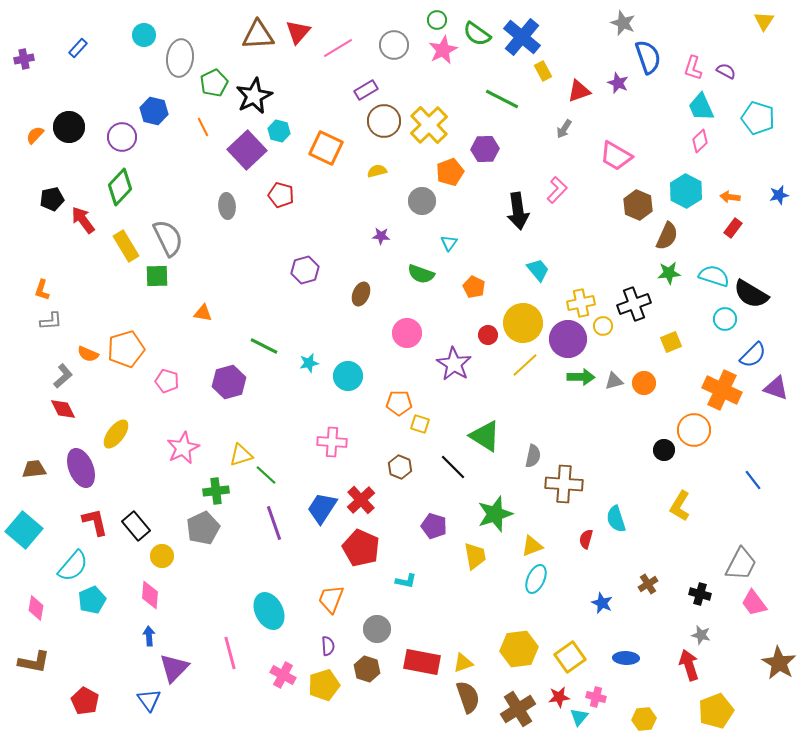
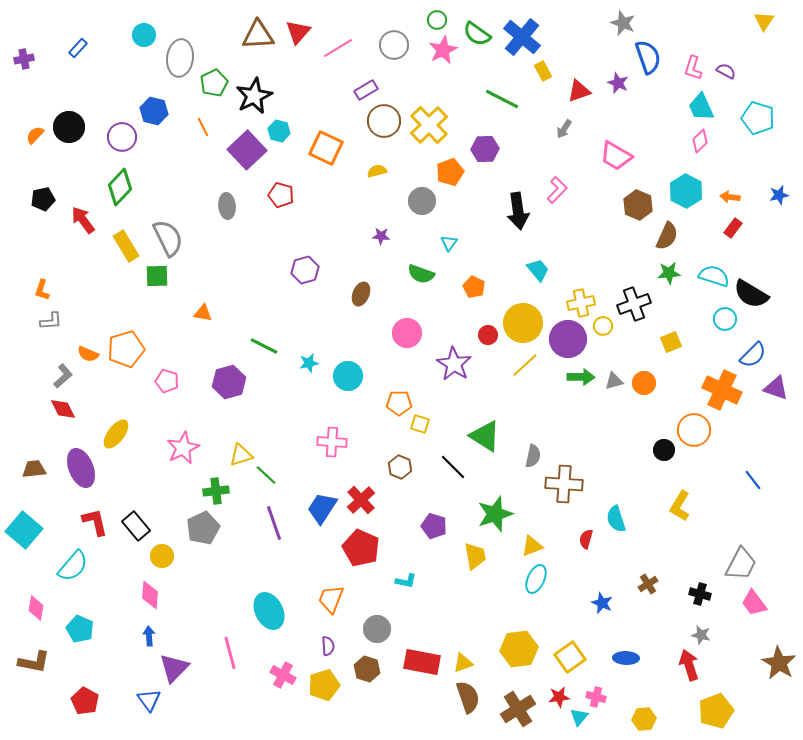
black pentagon at (52, 199): moved 9 px left
cyan pentagon at (92, 600): moved 12 px left, 29 px down; rotated 24 degrees counterclockwise
